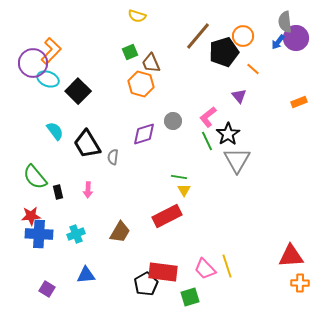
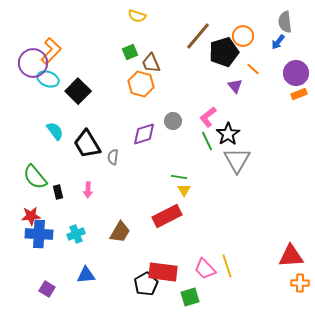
purple circle at (296, 38): moved 35 px down
purple triangle at (239, 96): moved 4 px left, 10 px up
orange rectangle at (299, 102): moved 8 px up
